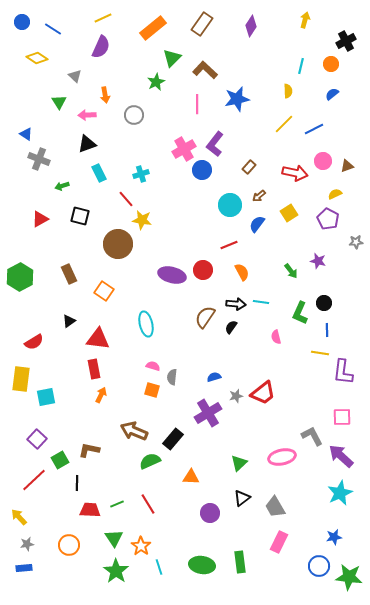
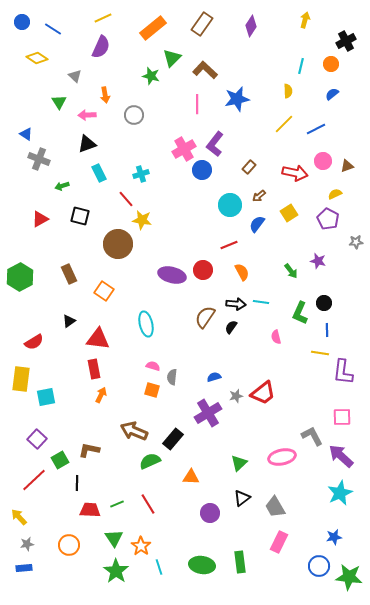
green star at (156, 82): moved 5 px left, 6 px up; rotated 30 degrees counterclockwise
blue line at (314, 129): moved 2 px right
